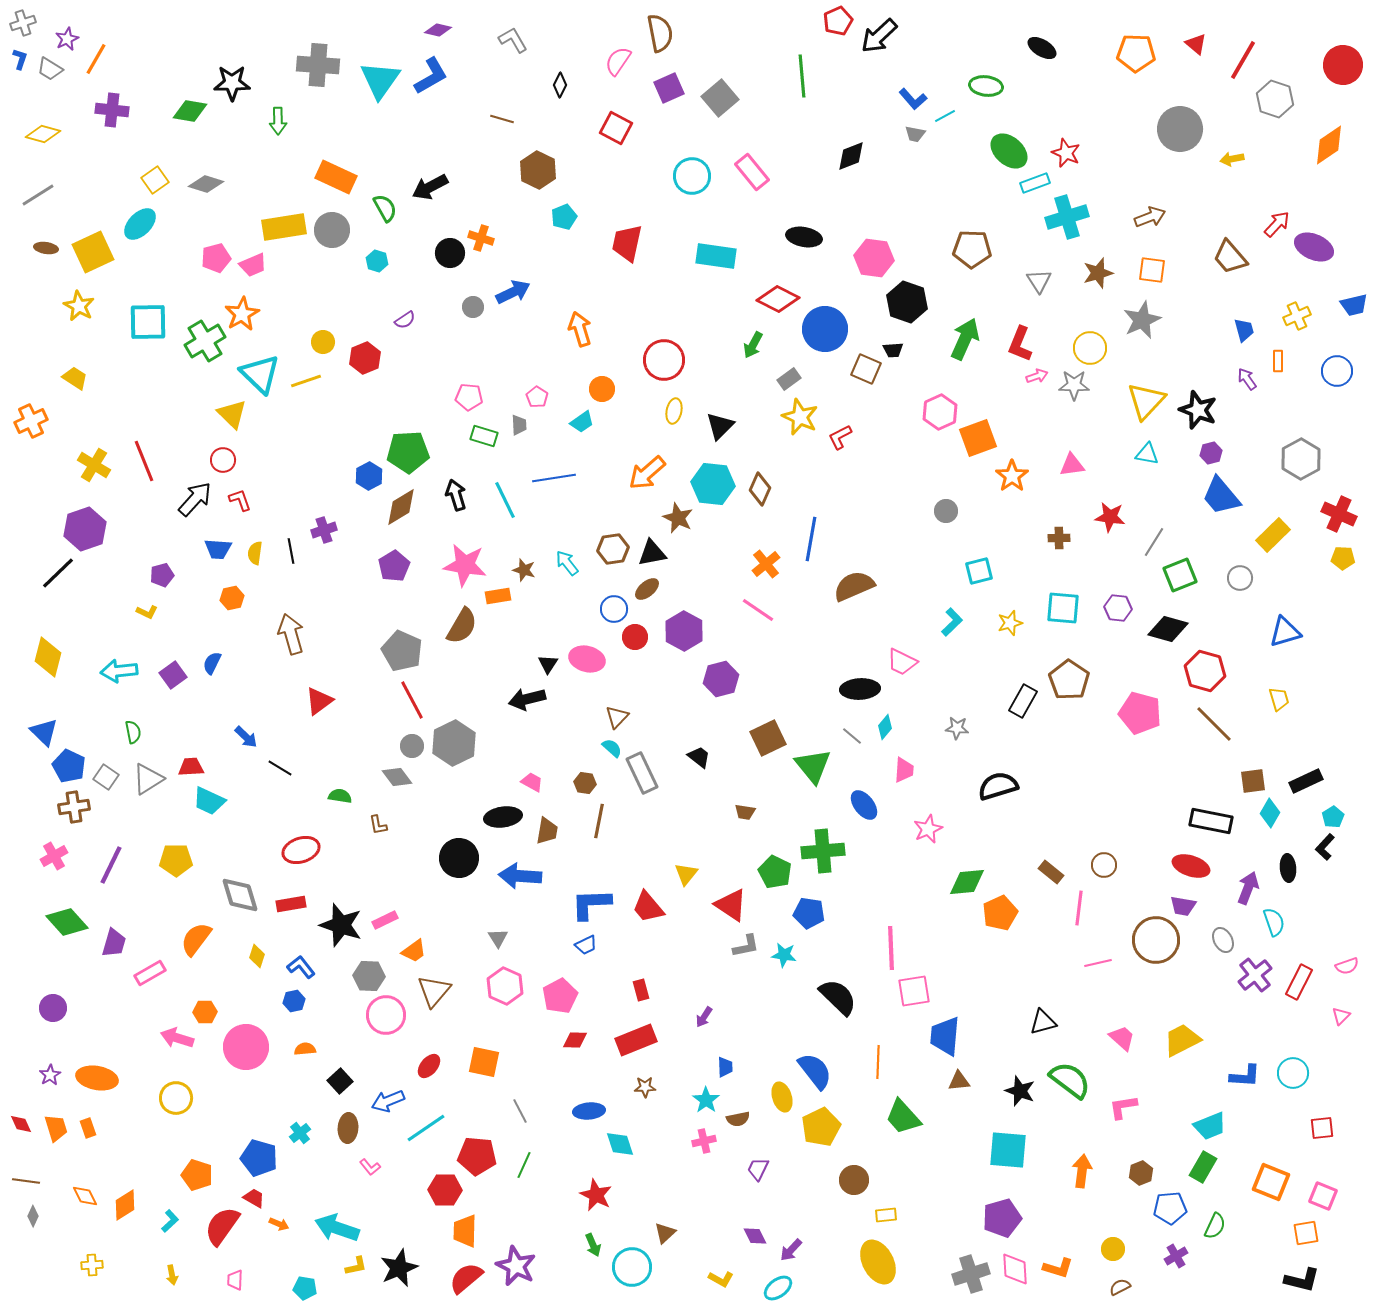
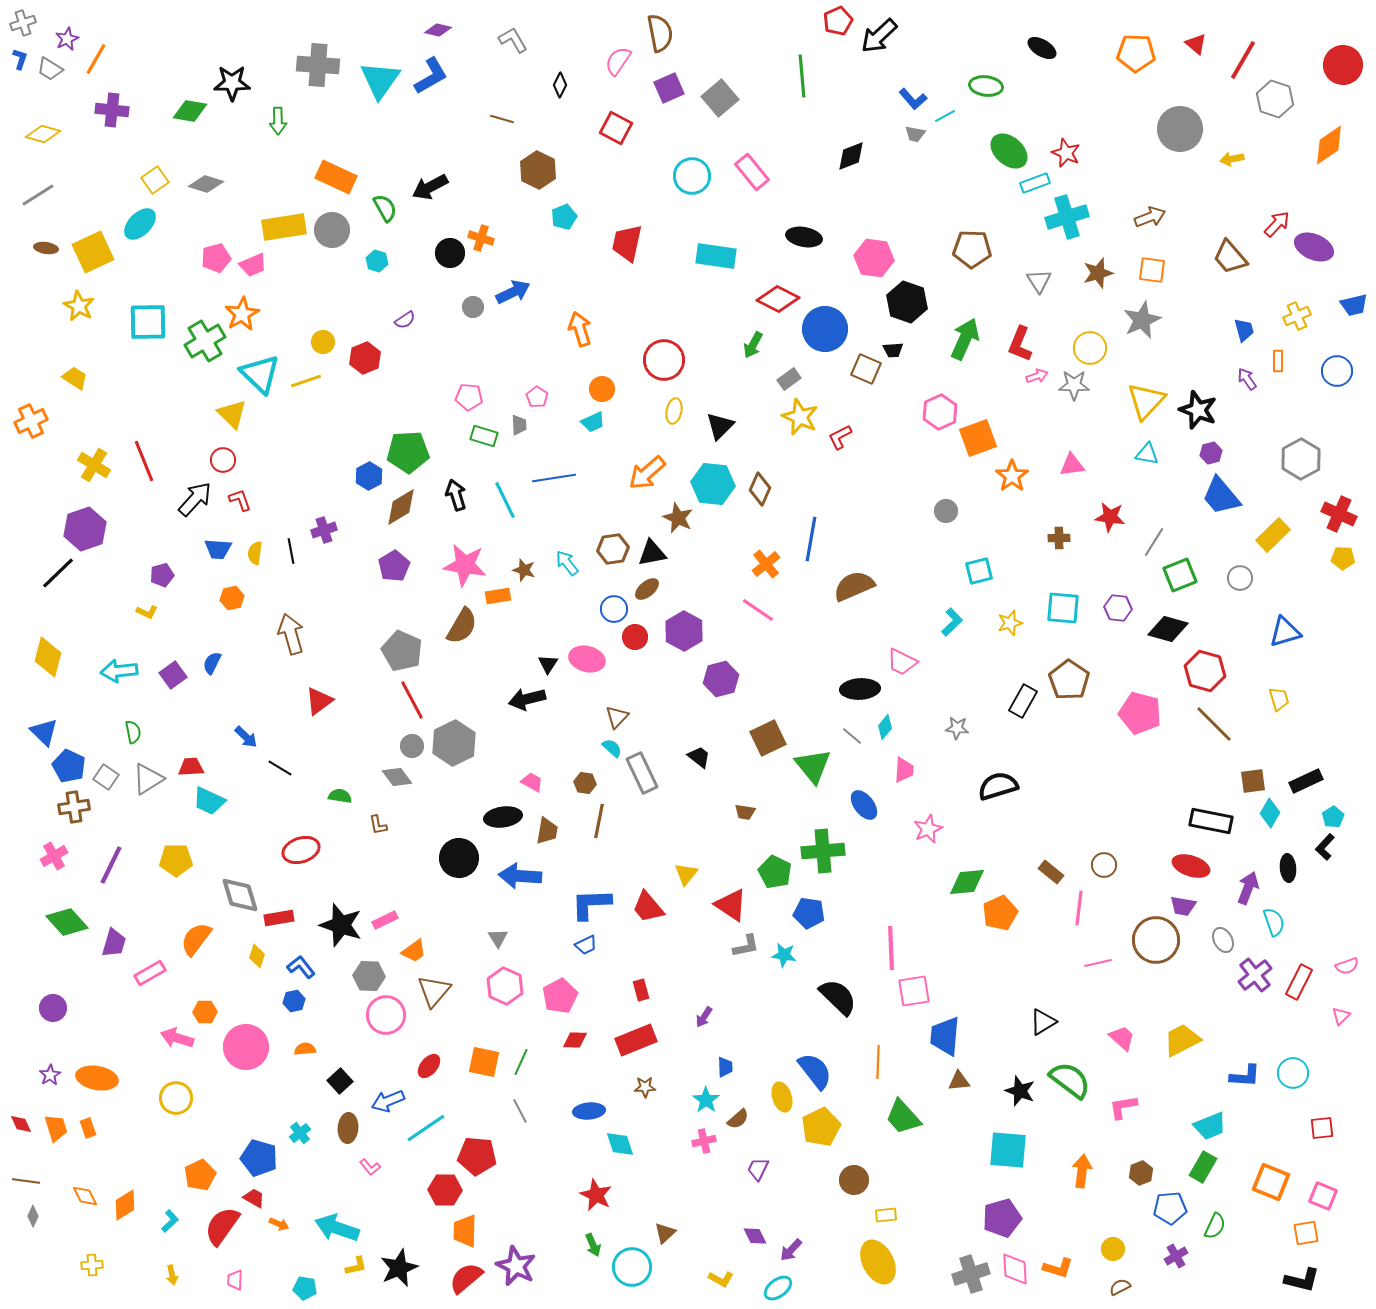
cyan trapezoid at (582, 422): moved 11 px right; rotated 10 degrees clockwise
red rectangle at (291, 904): moved 12 px left, 14 px down
black triangle at (1043, 1022): rotated 16 degrees counterclockwise
brown semicircle at (738, 1119): rotated 30 degrees counterclockwise
green line at (524, 1165): moved 3 px left, 103 px up
orange pentagon at (197, 1175): moved 3 px right; rotated 28 degrees clockwise
